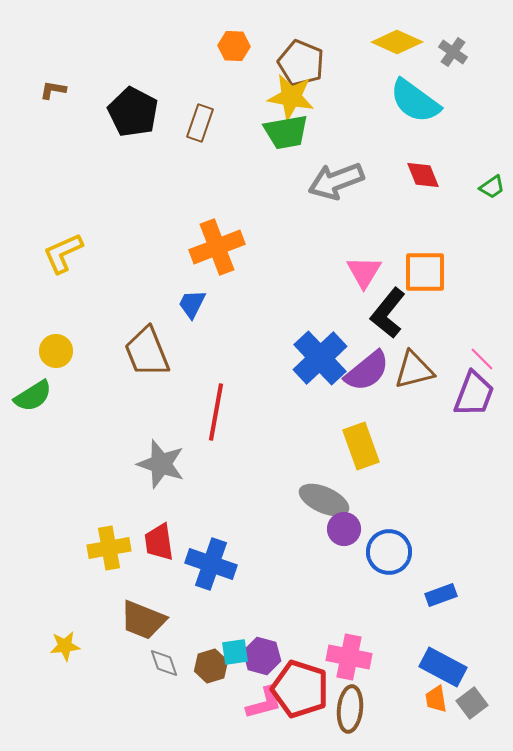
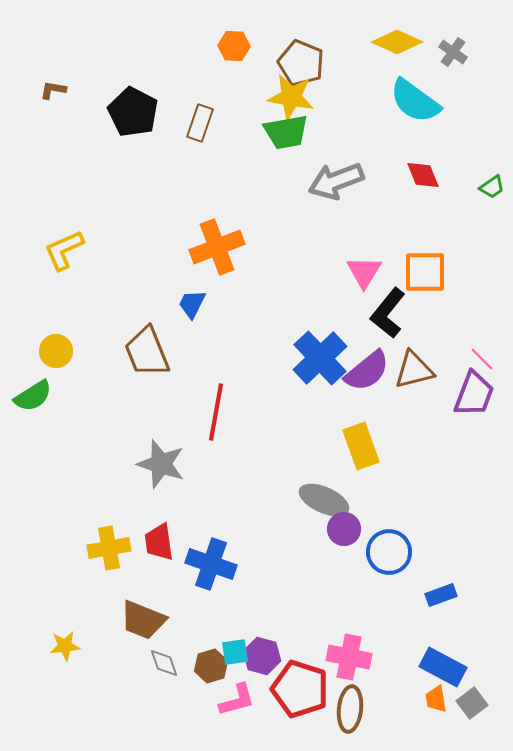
yellow L-shape at (63, 253): moved 1 px right, 3 px up
pink L-shape at (264, 703): moved 27 px left, 3 px up
